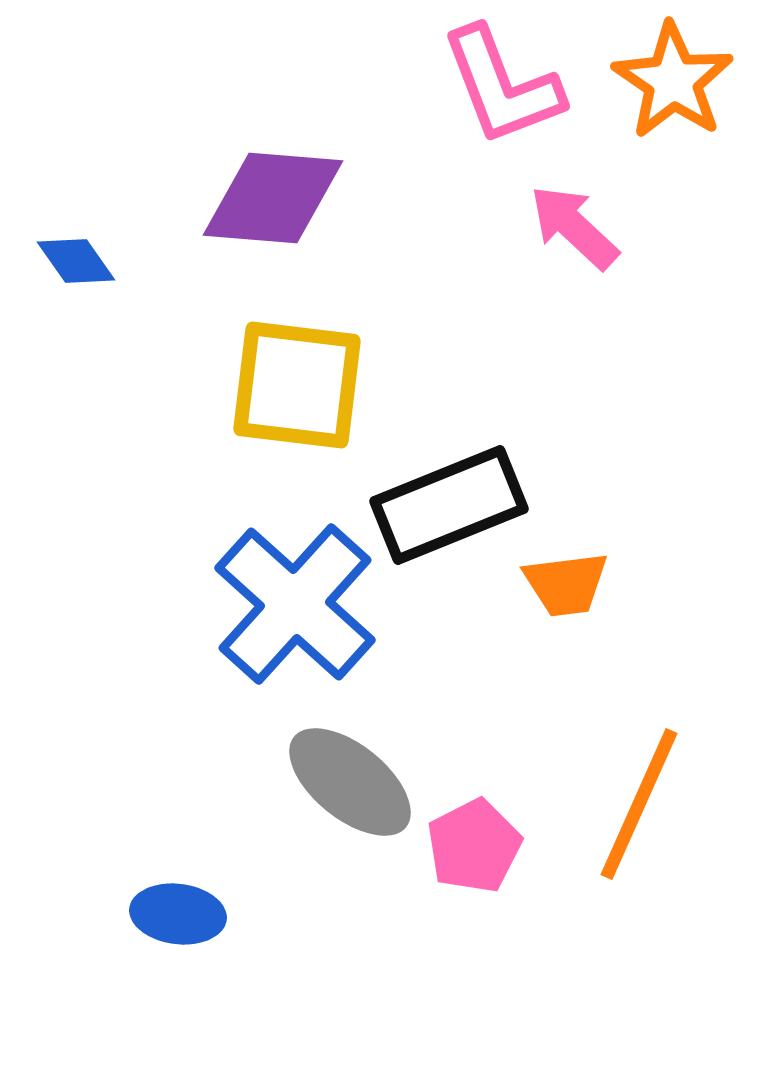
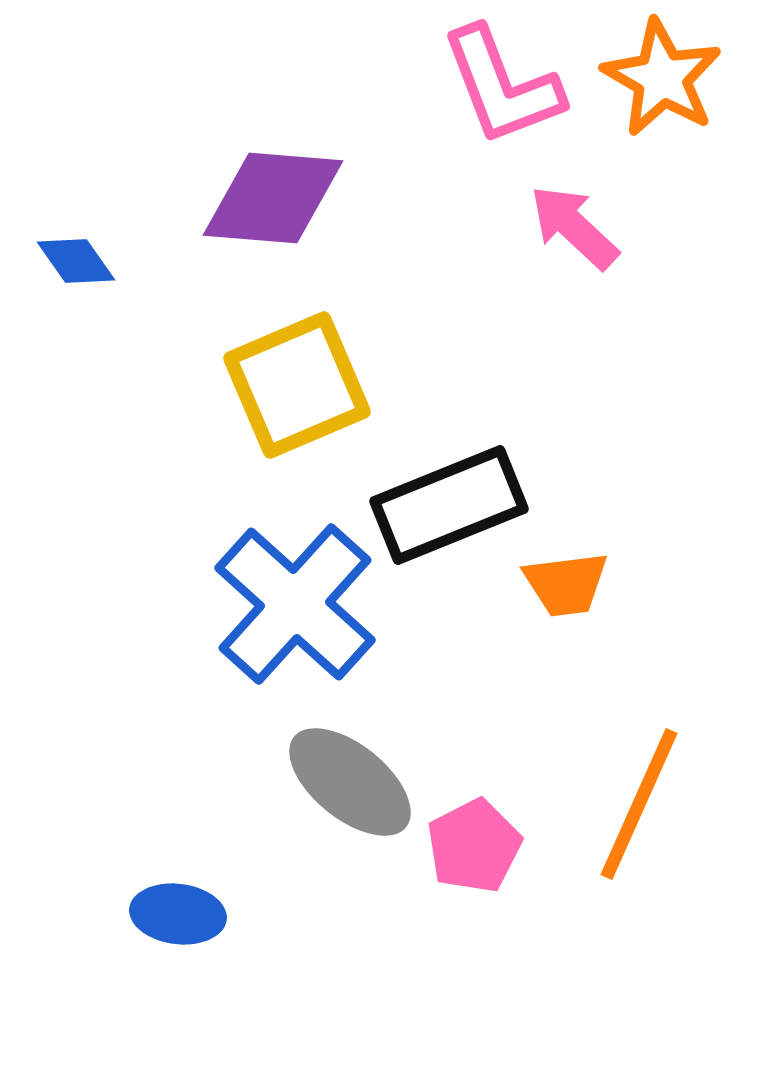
orange star: moved 11 px left, 3 px up; rotated 4 degrees counterclockwise
yellow square: rotated 30 degrees counterclockwise
